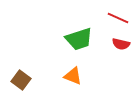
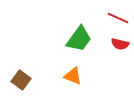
green trapezoid: rotated 36 degrees counterclockwise
red semicircle: moved 1 px left
